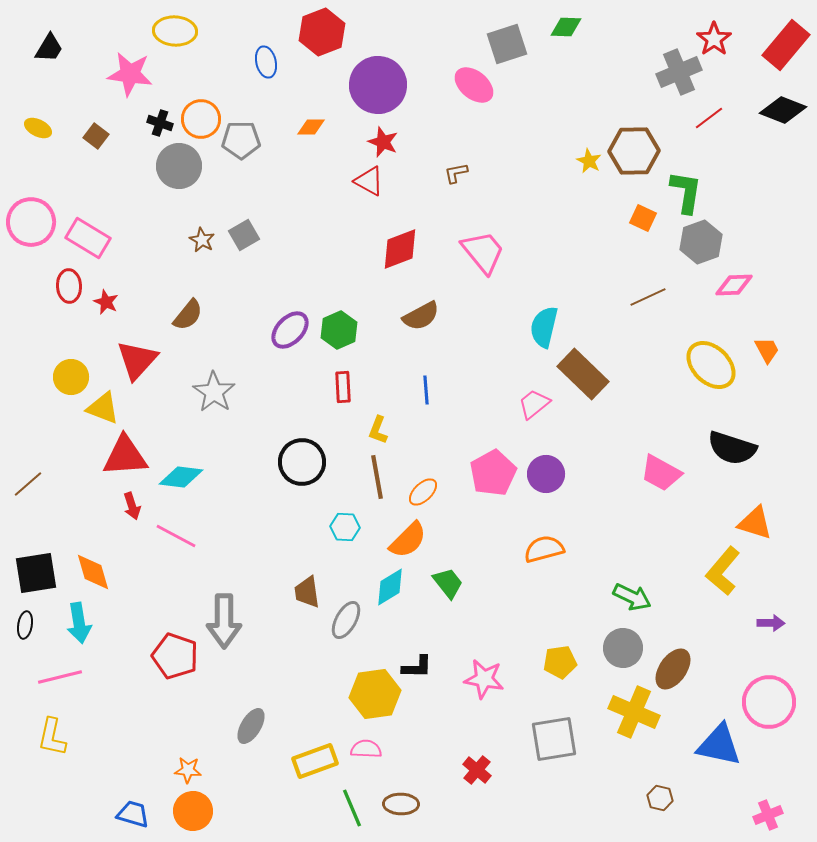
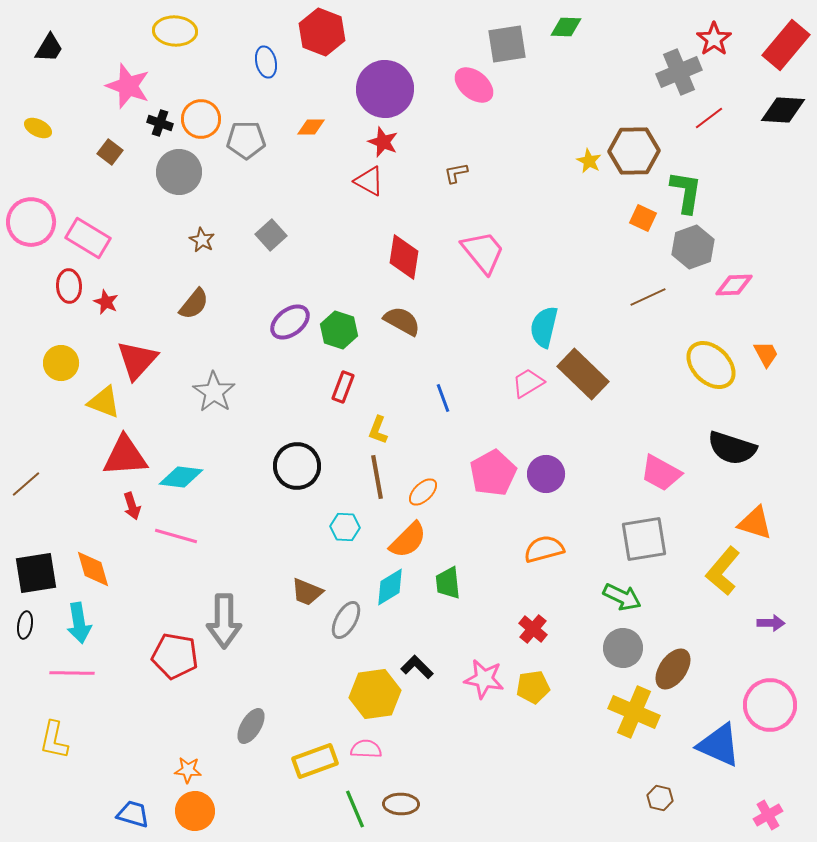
red hexagon at (322, 32): rotated 18 degrees counterclockwise
gray square at (507, 44): rotated 9 degrees clockwise
pink star at (130, 74): moved 2 px left, 12 px down; rotated 12 degrees clockwise
purple circle at (378, 85): moved 7 px right, 4 px down
black diamond at (783, 110): rotated 18 degrees counterclockwise
brown square at (96, 136): moved 14 px right, 16 px down
gray pentagon at (241, 140): moved 5 px right
gray circle at (179, 166): moved 6 px down
gray square at (244, 235): moved 27 px right; rotated 12 degrees counterclockwise
gray hexagon at (701, 242): moved 8 px left, 5 px down
red diamond at (400, 249): moved 4 px right, 8 px down; rotated 60 degrees counterclockwise
brown semicircle at (188, 315): moved 6 px right, 11 px up
brown semicircle at (421, 316): moved 19 px left, 5 px down; rotated 123 degrees counterclockwise
purple ellipse at (290, 330): moved 8 px up; rotated 9 degrees clockwise
green hexagon at (339, 330): rotated 18 degrees counterclockwise
orange trapezoid at (767, 350): moved 1 px left, 4 px down
yellow circle at (71, 377): moved 10 px left, 14 px up
red rectangle at (343, 387): rotated 24 degrees clockwise
blue line at (426, 390): moved 17 px right, 8 px down; rotated 16 degrees counterclockwise
pink trapezoid at (534, 404): moved 6 px left, 21 px up; rotated 8 degrees clockwise
yellow triangle at (103, 408): moved 1 px right, 6 px up
black circle at (302, 462): moved 5 px left, 4 px down
brown line at (28, 484): moved 2 px left
pink line at (176, 536): rotated 12 degrees counterclockwise
orange diamond at (93, 572): moved 3 px up
green trapezoid at (448, 583): rotated 148 degrees counterclockwise
brown trapezoid at (307, 592): rotated 60 degrees counterclockwise
green arrow at (632, 597): moved 10 px left
red pentagon at (175, 656): rotated 9 degrees counterclockwise
yellow pentagon at (560, 662): moved 27 px left, 25 px down
black L-shape at (417, 667): rotated 136 degrees counterclockwise
pink line at (60, 677): moved 12 px right, 4 px up; rotated 15 degrees clockwise
pink circle at (769, 702): moved 1 px right, 3 px down
yellow L-shape at (52, 737): moved 2 px right, 3 px down
gray square at (554, 739): moved 90 px right, 200 px up
blue triangle at (719, 745): rotated 12 degrees clockwise
red cross at (477, 770): moved 56 px right, 141 px up
green line at (352, 808): moved 3 px right, 1 px down
orange circle at (193, 811): moved 2 px right
pink cross at (768, 815): rotated 8 degrees counterclockwise
